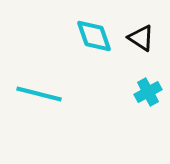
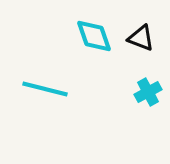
black triangle: rotated 12 degrees counterclockwise
cyan line: moved 6 px right, 5 px up
